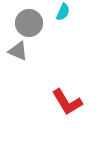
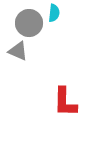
cyan semicircle: moved 9 px left, 1 px down; rotated 18 degrees counterclockwise
red L-shape: moved 2 px left; rotated 32 degrees clockwise
